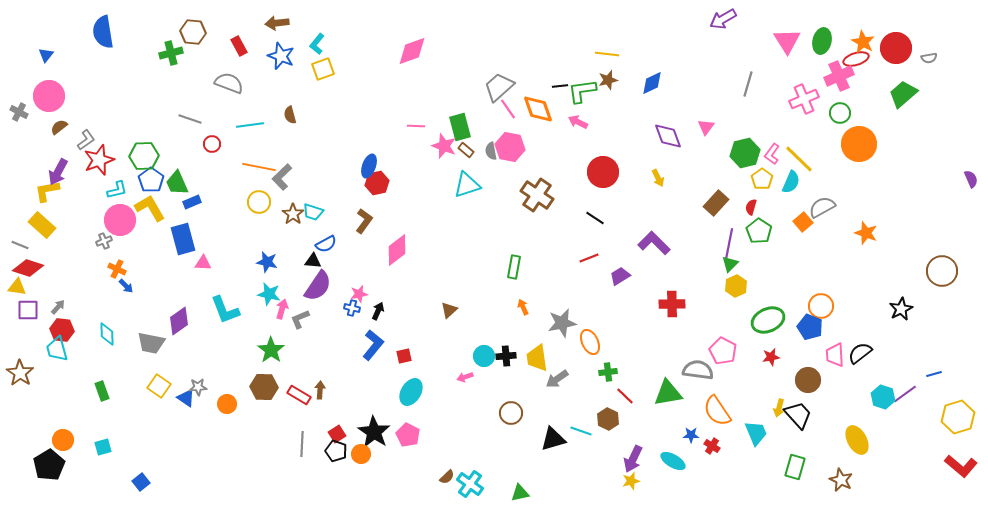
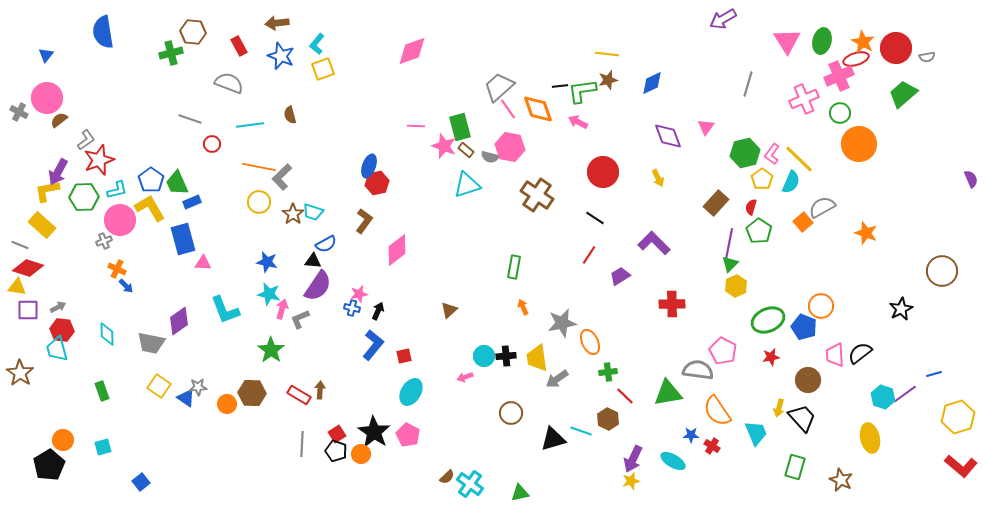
gray semicircle at (929, 58): moved 2 px left, 1 px up
pink circle at (49, 96): moved 2 px left, 2 px down
brown semicircle at (59, 127): moved 7 px up
gray semicircle at (491, 151): moved 1 px left, 6 px down; rotated 66 degrees counterclockwise
green hexagon at (144, 156): moved 60 px left, 41 px down
red line at (589, 258): moved 3 px up; rotated 36 degrees counterclockwise
gray arrow at (58, 307): rotated 21 degrees clockwise
blue pentagon at (810, 327): moved 6 px left
brown hexagon at (264, 387): moved 12 px left, 6 px down
black trapezoid at (798, 415): moved 4 px right, 3 px down
yellow ellipse at (857, 440): moved 13 px right, 2 px up; rotated 16 degrees clockwise
